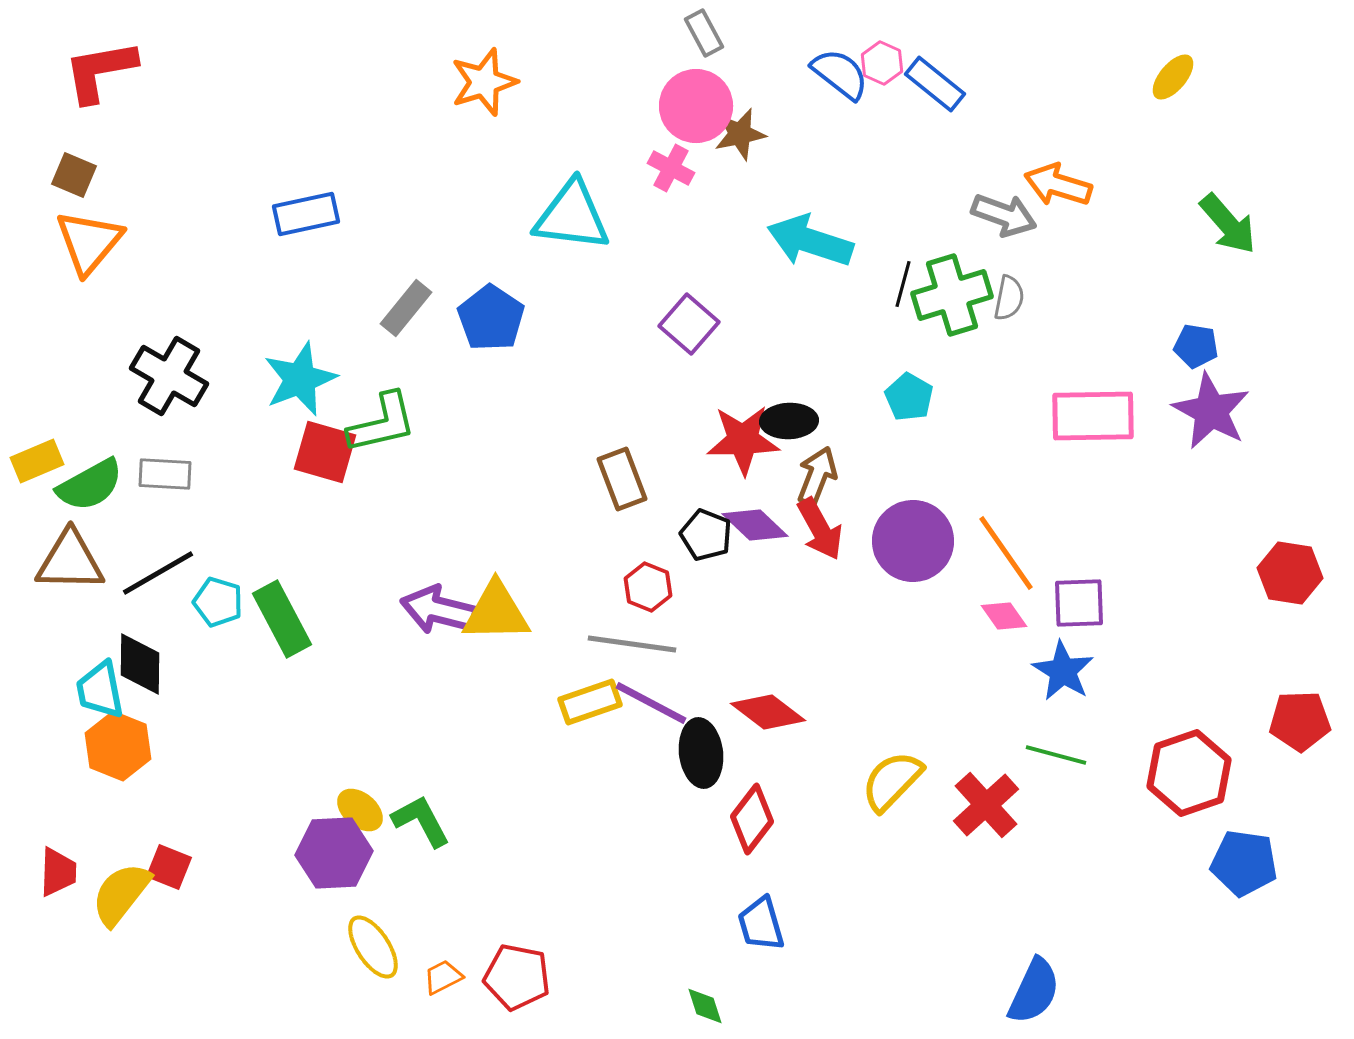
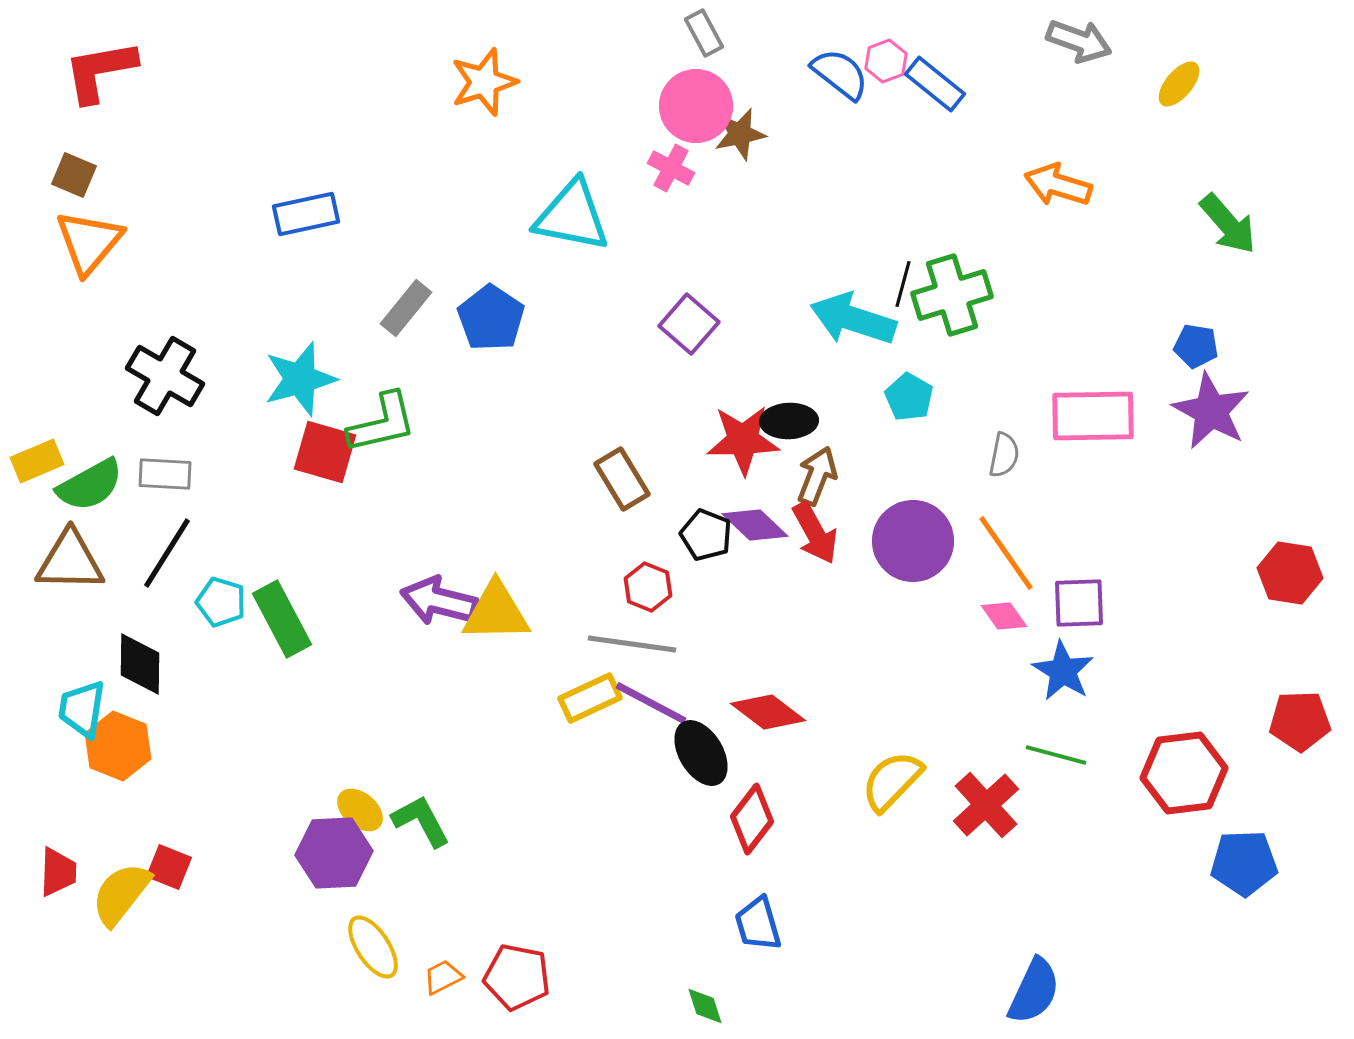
pink hexagon at (882, 63): moved 4 px right, 2 px up; rotated 15 degrees clockwise
yellow ellipse at (1173, 77): moved 6 px right, 7 px down
gray arrow at (1004, 215): moved 75 px right, 174 px up
cyan triangle at (572, 216): rotated 4 degrees clockwise
cyan arrow at (810, 241): moved 43 px right, 78 px down
gray semicircle at (1009, 298): moved 5 px left, 157 px down
black cross at (169, 376): moved 4 px left
cyan star at (300, 379): rotated 6 degrees clockwise
brown rectangle at (622, 479): rotated 10 degrees counterclockwise
red arrow at (820, 529): moved 5 px left, 4 px down
black line at (158, 573): moved 9 px right, 20 px up; rotated 28 degrees counterclockwise
cyan pentagon at (218, 602): moved 3 px right
purple arrow at (439, 610): moved 9 px up
cyan trapezoid at (100, 690): moved 18 px left, 19 px down; rotated 20 degrees clockwise
yellow rectangle at (590, 702): moved 4 px up; rotated 6 degrees counterclockwise
black ellipse at (701, 753): rotated 24 degrees counterclockwise
red hexagon at (1189, 773): moved 5 px left; rotated 12 degrees clockwise
blue pentagon at (1244, 863): rotated 10 degrees counterclockwise
blue trapezoid at (761, 924): moved 3 px left
